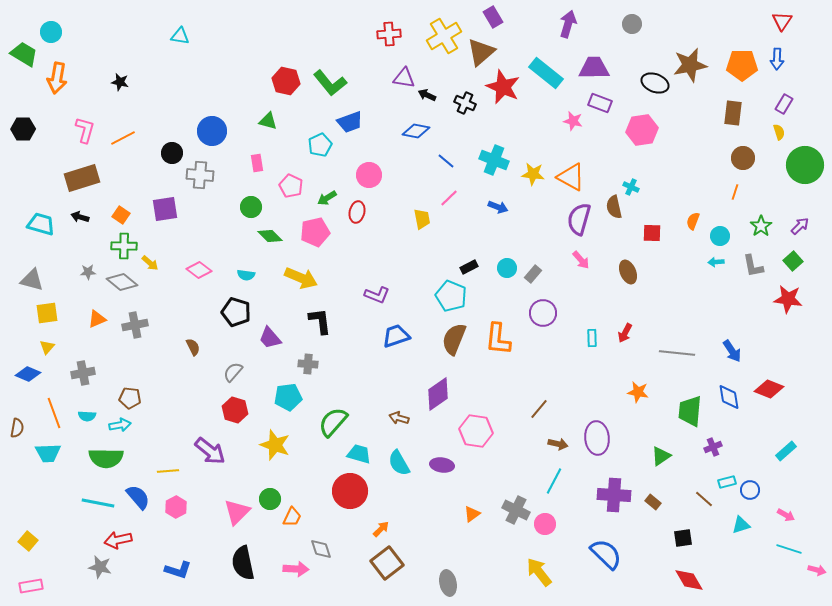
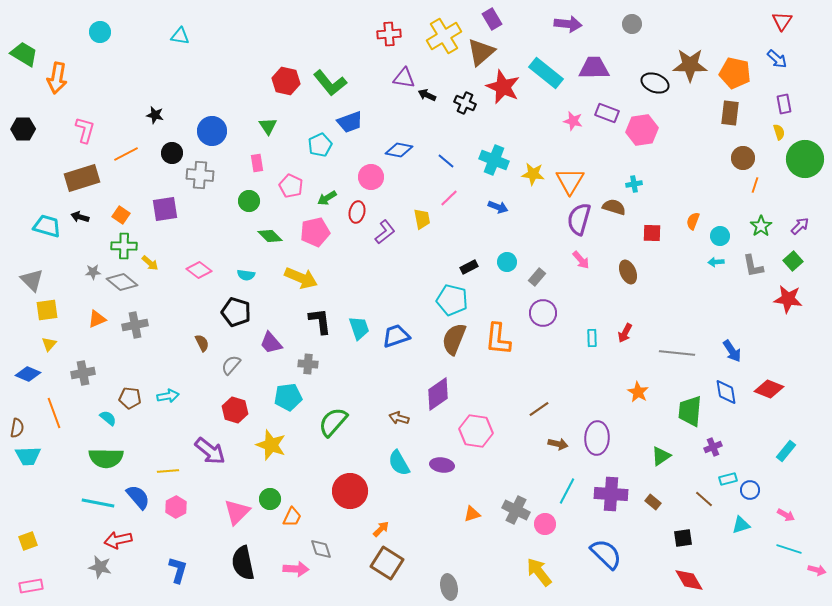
purple rectangle at (493, 17): moved 1 px left, 2 px down
purple arrow at (568, 24): rotated 80 degrees clockwise
cyan circle at (51, 32): moved 49 px right
blue arrow at (777, 59): rotated 50 degrees counterclockwise
brown star at (690, 65): rotated 12 degrees clockwise
orange pentagon at (742, 65): moved 7 px left, 8 px down; rotated 12 degrees clockwise
black star at (120, 82): moved 35 px right, 33 px down
purple rectangle at (600, 103): moved 7 px right, 10 px down
purple rectangle at (784, 104): rotated 42 degrees counterclockwise
brown rectangle at (733, 113): moved 3 px left
green triangle at (268, 121): moved 5 px down; rotated 42 degrees clockwise
blue diamond at (416, 131): moved 17 px left, 19 px down
orange line at (123, 138): moved 3 px right, 16 px down
green circle at (805, 165): moved 6 px up
pink circle at (369, 175): moved 2 px right, 2 px down
orange triangle at (571, 177): moved 1 px left, 4 px down; rotated 32 degrees clockwise
cyan cross at (631, 187): moved 3 px right, 3 px up; rotated 35 degrees counterclockwise
orange line at (735, 192): moved 20 px right, 7 px up
green circle at (251, 207): moved 2 px left, 6 px up
brown semicircle at (614, 207): rotated 120 degrees clockwise
cyan trapezoid at (41, 224): moved 6 px right, 2 px down
cyan circle at (507, 268): moved 6 px up
gray star at (88, 272): moved 5 px right
gray rectangle at (533, 274): moved 4 px right, 3 px down
gray triangle at (32, 280): rotated 30 degrees clockwise
purple L-shape at (377, 295): moved 8 px right, 63 px up; rotated 60 degrees counterclockwise
cyan pentagon at (451, 296): moved 1 px right, 4 px down; rotated 8 degrees counterclockwise
yellow square at (47, 313): moved 3 px up
purple trapezoid at (270, 338): moved 1 px right, 5 px down
yellow triangle at (47, 347): moved 2 px right, 3 px up
brown semicircle at (193, 347): moved 9 px right, 4 px up
gray semicircle at (233, 372): moved 2 px left, 7 px up
orange star at (638, 392): rotated 20 degrees clockwise
blue diamond at (729, 397): moved 3 px left, 5 px up
brown line at (539, 409): rotated 15 degrees clockwise
cyan semicircle at (87, 416): moved 21 px right, 2 px down; rotated 144 degrees counterclockwise
cyan arrow at (120, 425): moved 48 px right, 29 px up
purple ellipse at (597, 438): rotated 8 degrees clockwise
yellow star at (275, 445): moved 4 px left
cyan rectangle at (786, 451): rotated 10 degrees counterclockwise
cyan trapezoid at (48, 453): moved 20 px left, 3 px down
cyan trapezoid at (359, 454): moved 126 px up; rotated 55 degrees clockwise
cyan line at (554, 481): moved 13 px right, 10 px down
cyan rectangle at (727, 482): moved 1 px right, 3 px up
purple cross at (614, 495): moved 3 px left, 1 px up
orange triangle at (472, 514): rotated 18 degrees clockwise
yellow square at (28, 541): rotated 30 degrees clockwise
brown square at (387, 563): rotated 20 degrees counterclockwise
blue L-shape at (178, 570): rotated 92 degrees counterclockwise
gray ellipse at (448, 583): moved 1 px right, 4 px down
